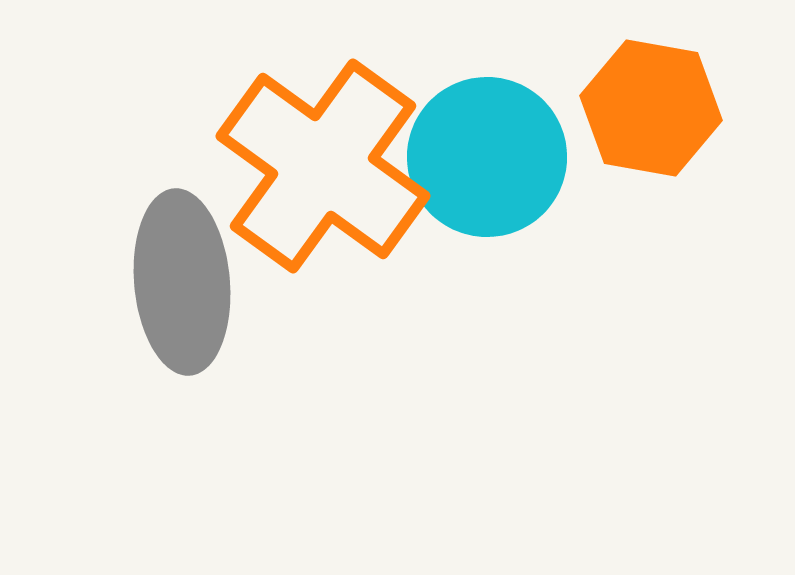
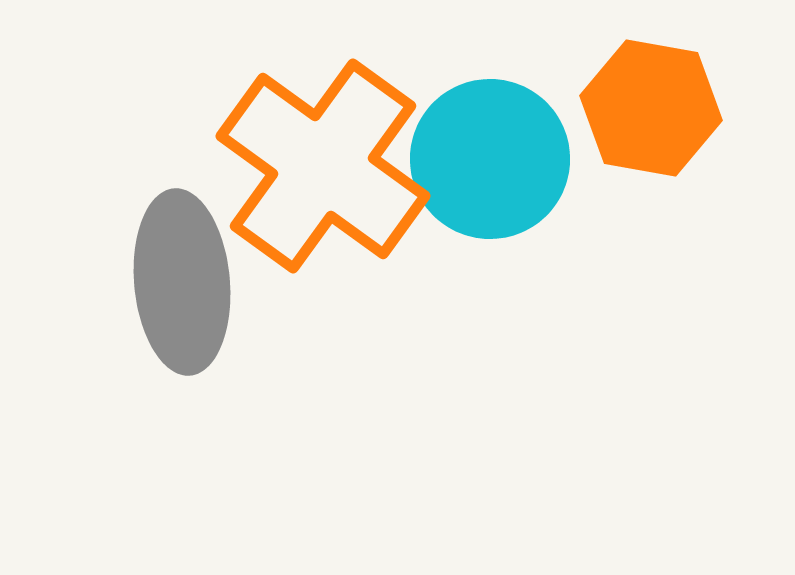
cyan circle: moved 3 px right, 2 px down
